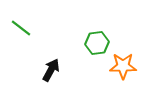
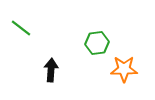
orange star: moved 1 px right, 3 px down
black arrow: rotated 25 degrees counterclockwise
